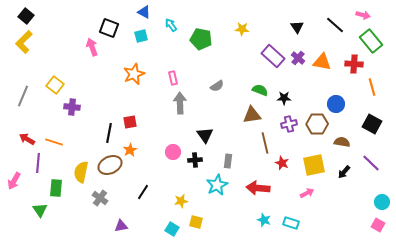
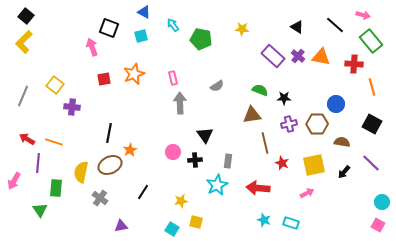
cyan arrow at (171, 25): moved 2 px right
black triangle at (297, 27): rotated 24 degrees counterclockwise
purple cross at (298, 58): moved 2 px up
orange triangle at (322, 62): moved 1 px left, 5 px up
red square at (130, 122): moved 26 px left, 43 px up
